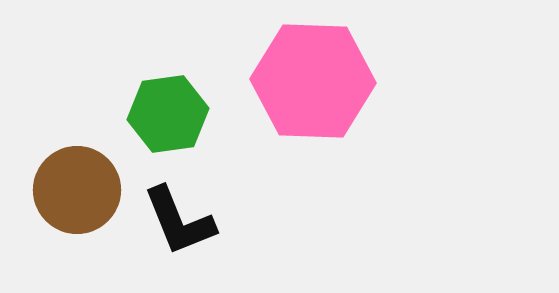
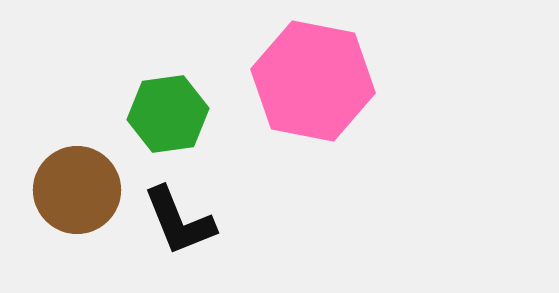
pink hexagon: rotated 9 degrees clockwise
